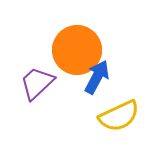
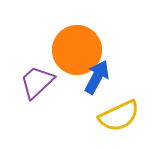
purple trapezoid: moved 1 px up
